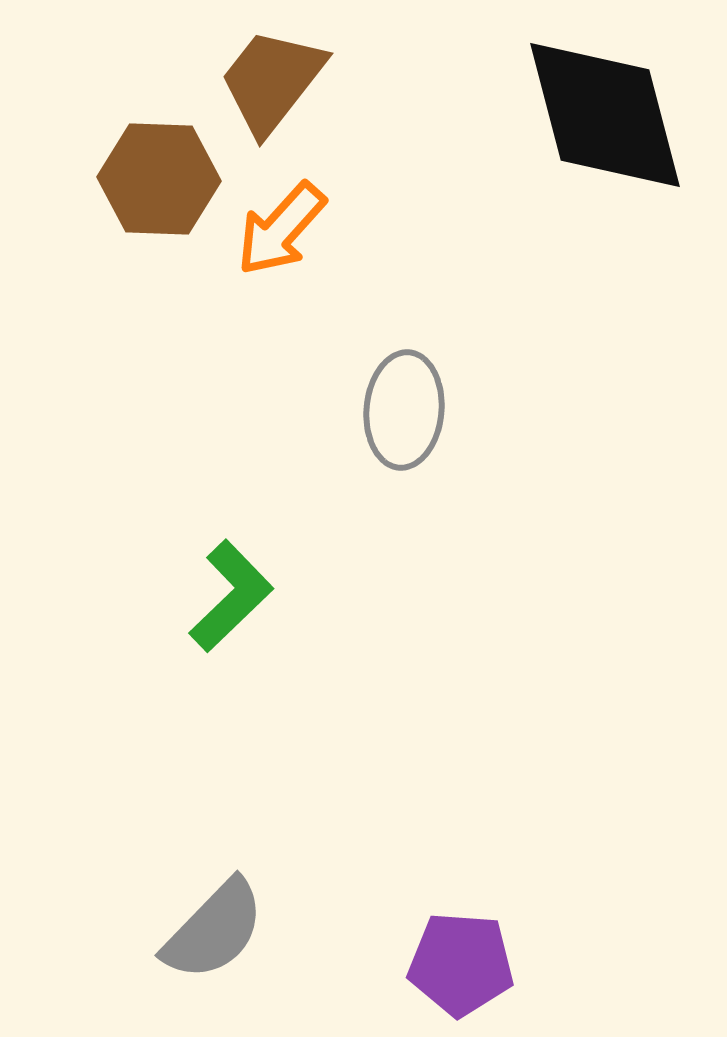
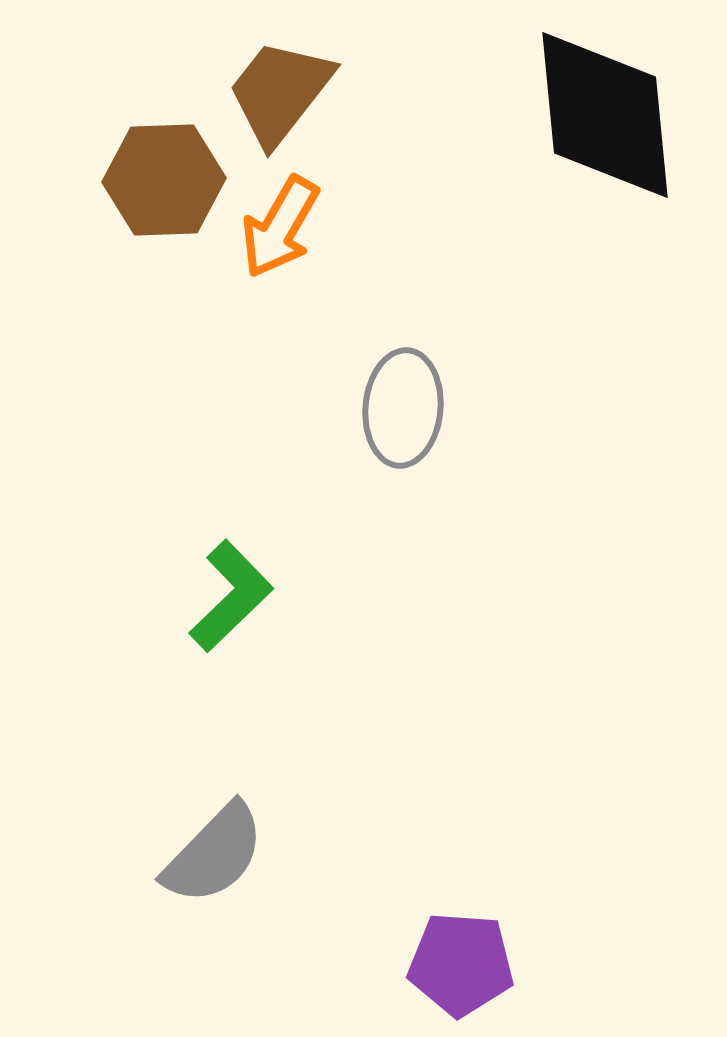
brown trapezoid: moved 8 px right, 11 px down
black diamond: rotated 9 degrees clockwise
brown hexagon: moved 5 px right, 1 px down; rotated 4 degrees counterclockwise
orange arrow: moved 1 px left, 2 px up; rotated 12 degrees counterclockwise
gray ellipse: moved 1 px left, 2 px up
gray semicircle: moved 76 px up
